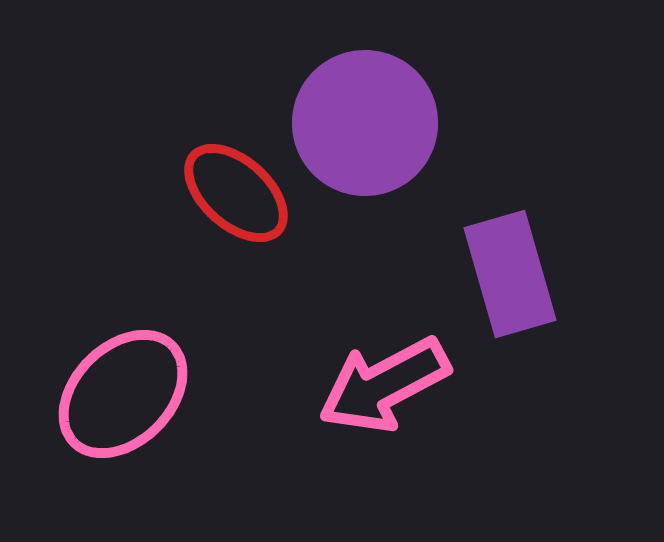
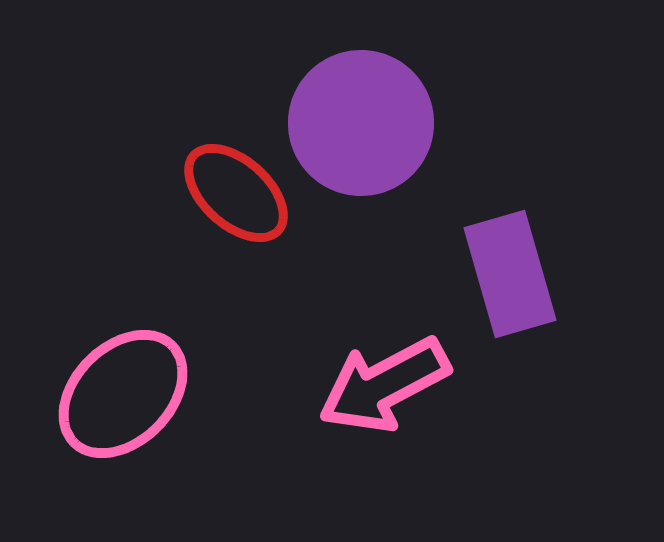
purple circle: moved 4 px left
